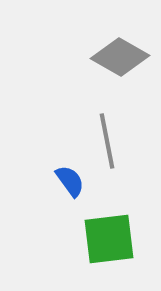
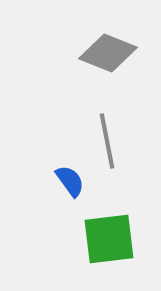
gray diamond: moved 12 px left, 4 px up; rotated 8 degrees counterclockwise
